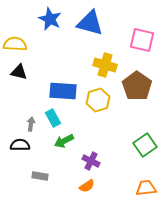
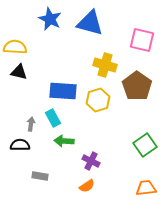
yellow semicircle: moved 3 px down
green arrow: rotated 30 degrees clockwise
